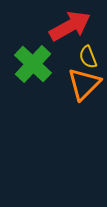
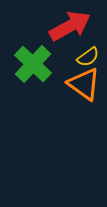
yellow semicircle: rotated 105 degrees counterclockwise
orange triangle: rotated 39 degrees counterclockwise
